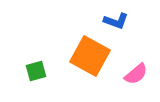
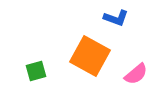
blue L-shape: moved 3 px up
